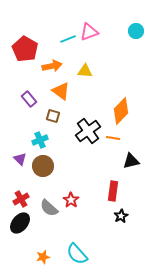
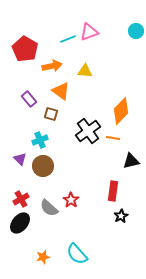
brown square: moved 2 px left, 2 px up
